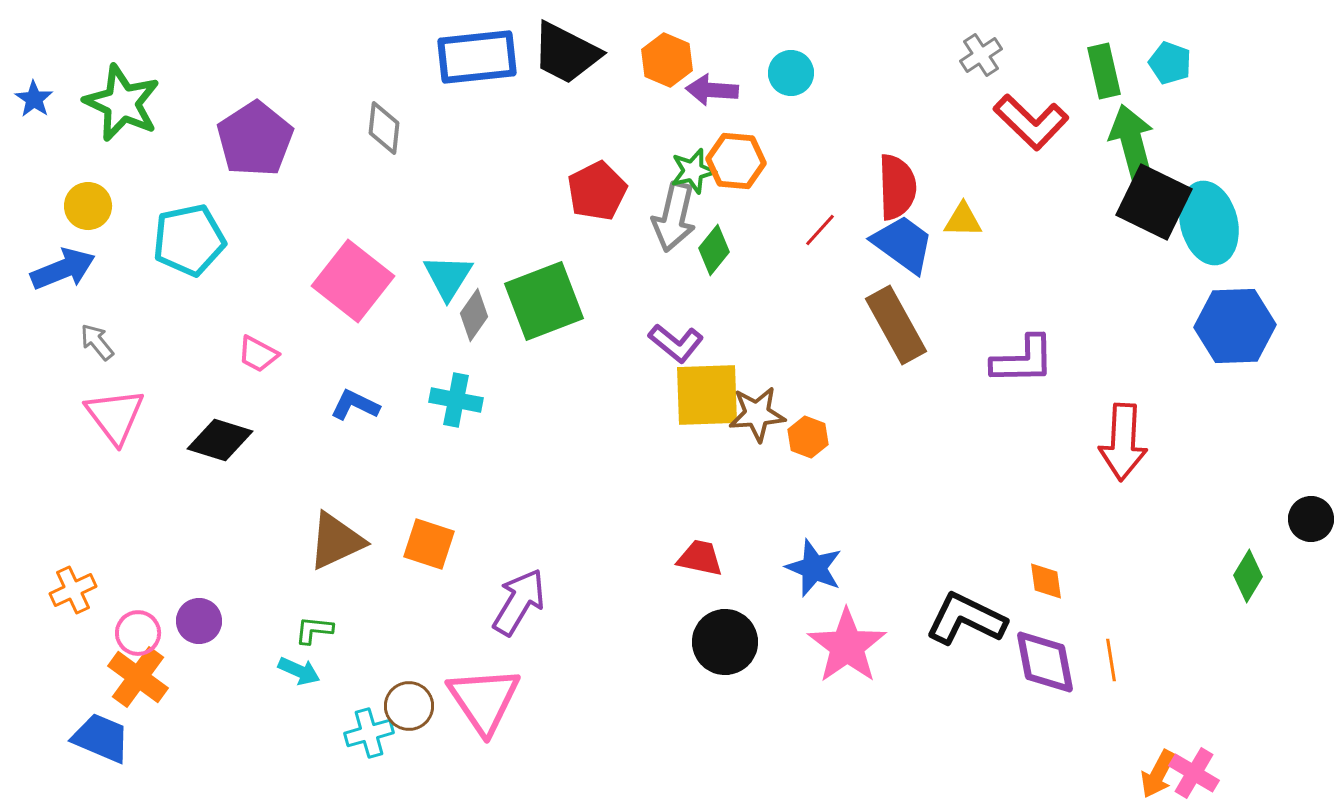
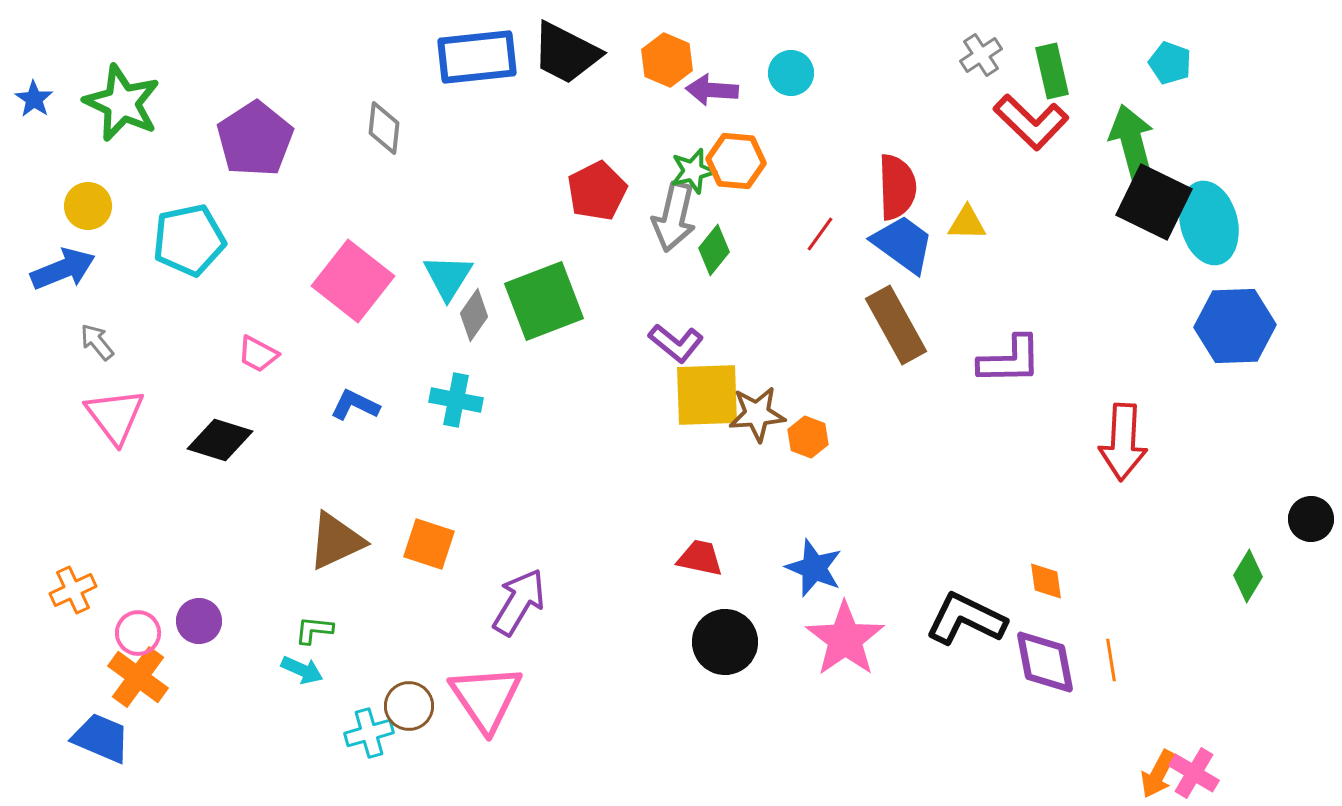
green rectangle at (1104, 71): moved 52 px left
yellow triangle at (963, 220): moved 4 px right, 3 px down
red line at (820, 230): moved 4 px down; rotated 6 degrees counterclockwise
purple L-shape at (1023, 360): moved 13 px left
pink star at (847, 646): moved 2 px left, 7 px up
cyan arrow at (299, 671): moved 3 px right, 1 px up
pink triangle at (484, 700): moved 2 px right, 2 px up
